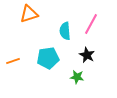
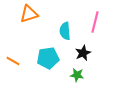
pink line: moved 4 px right, 2 px up; rotated 15 degrees counterclockwise
black star: moved 4 px left, 2 px up; rotated 21 degrees clockwise
orange line: rotated 48 degrees clockwise
green star: moved 2 px up
